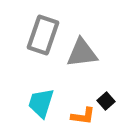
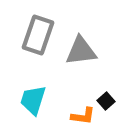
gray rectangle: moved 5 px left
gray triangle: moved 1 px left, 2 px up
cyan trapezoid: moved 8 px left, 3 px up
